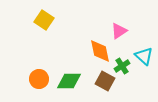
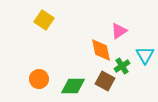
orange diamond: moved 1 px right, 1 px up
cyan triangle: moved 1 px right, 1 px up; rotated 18 degrees clockwise
green diamond: moved 4 px right, 5 px down
